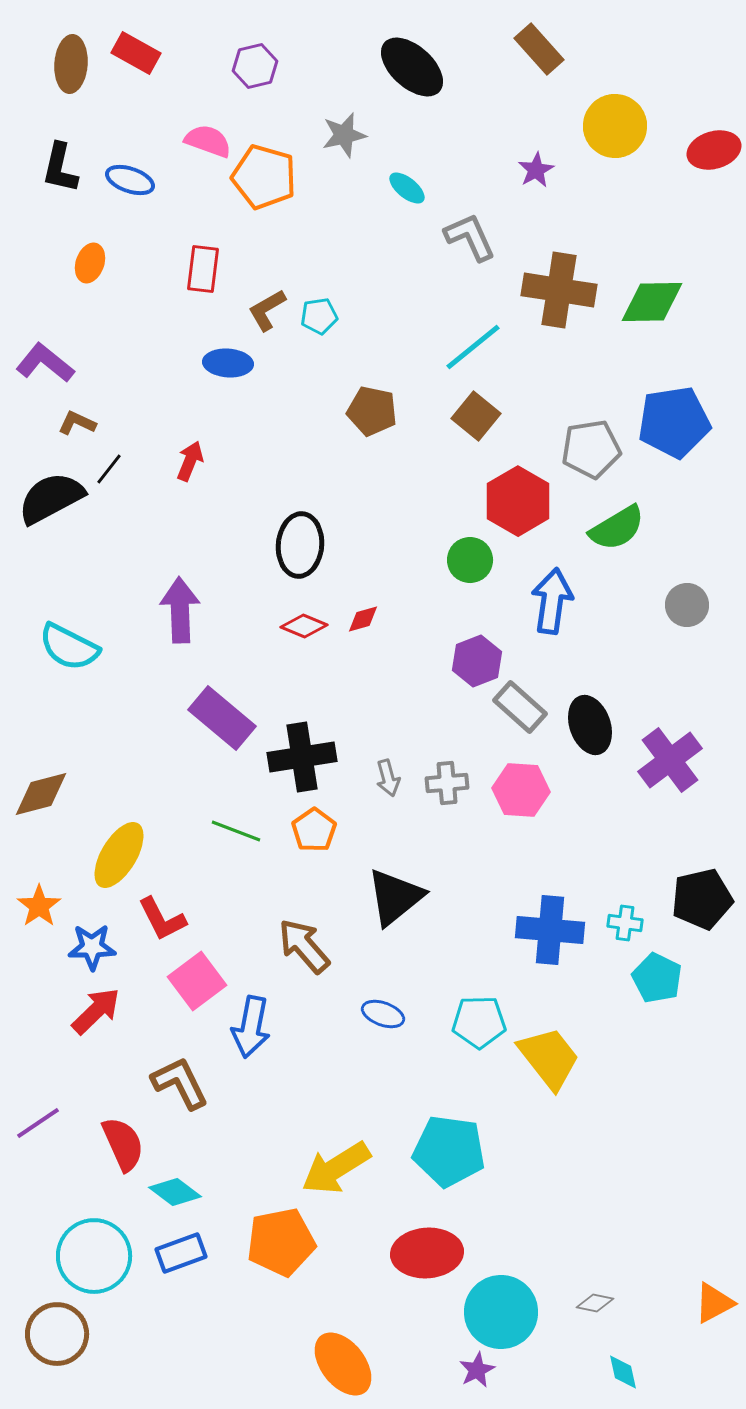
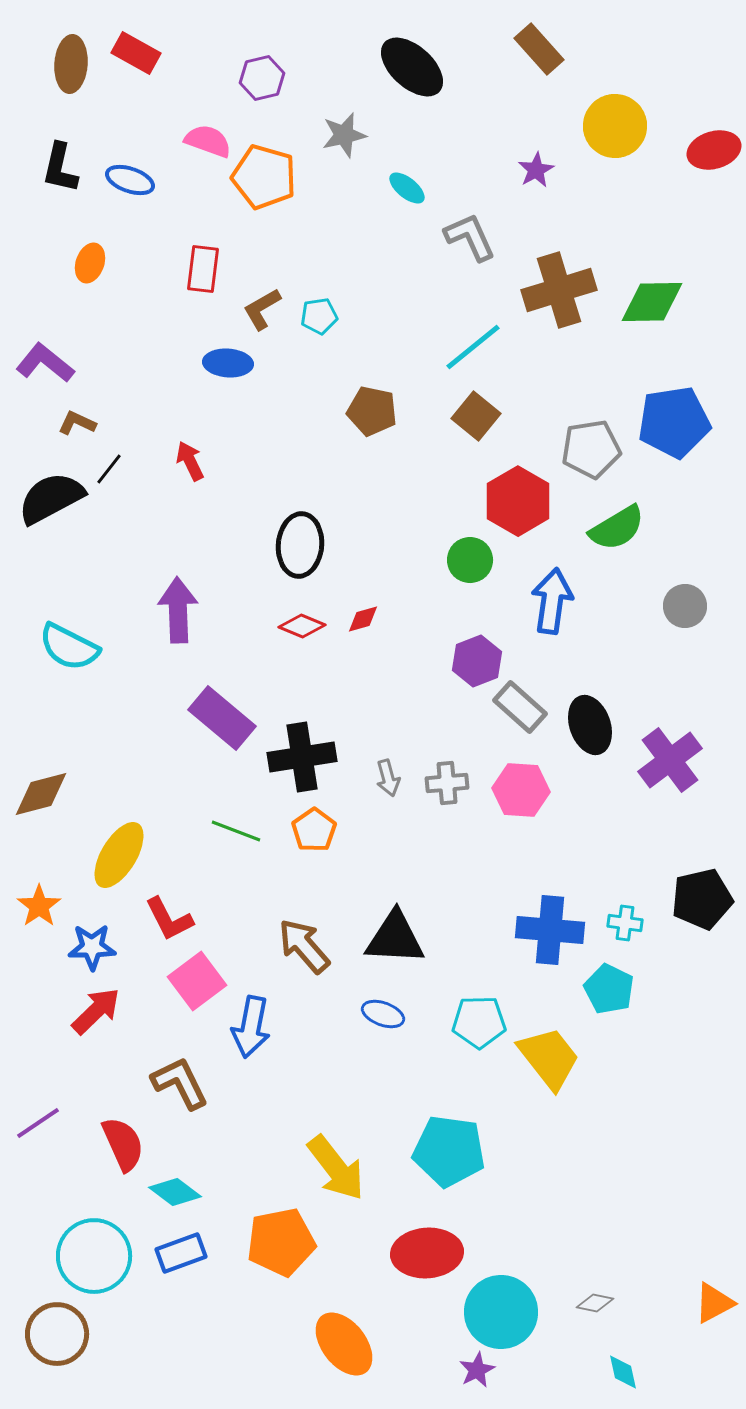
purple hexagon at (255, 66): moved 7 px right, 12 px down
brown cross at (559, 290): rotated 26 degrees counterclockwise
brown L-shape at (267, 310): moved 5 px left, 1 px up
red arrow at (190, 461): rotated 48 degrees counterclockwise
gray circle at (687, 605): moved 2 px left, 1 px down
purple arrow at (180, 610): moved 2 px left
red diamond at (304, 626): moved 2 px left
black triangle at (395, 897): moved 41 px down; rotated 42 degrees clockwise
red L-shape at (162, 919): moved 7 px right
cyan pentagon at (657, 978): moved 48 px left, 11 px down
yellow arrow at (336, 1168): rotated 96 degrees counterclockwise
orange ellipse at (343, 1364): moved 1 px right, 20 px up
